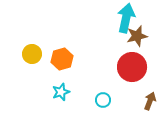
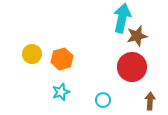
cyan arrow: moved 4 px left
brown arrow: rotated 18 degrees counterclockwise
